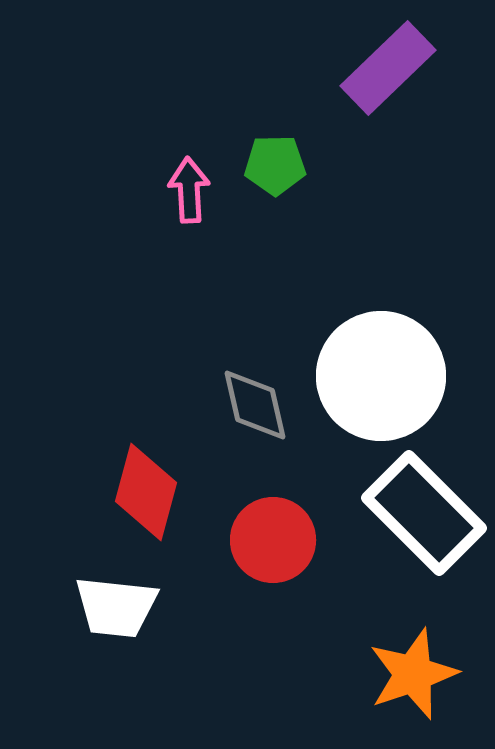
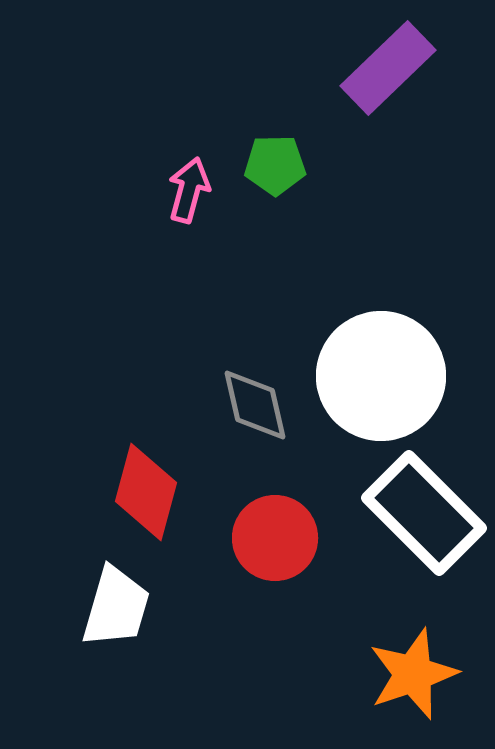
pink arrow: rotated 18 degrees clockwise
red circle: moved 2 px right, 2 px up
white trapezoid: rotated 80 degrees counterclockwise
